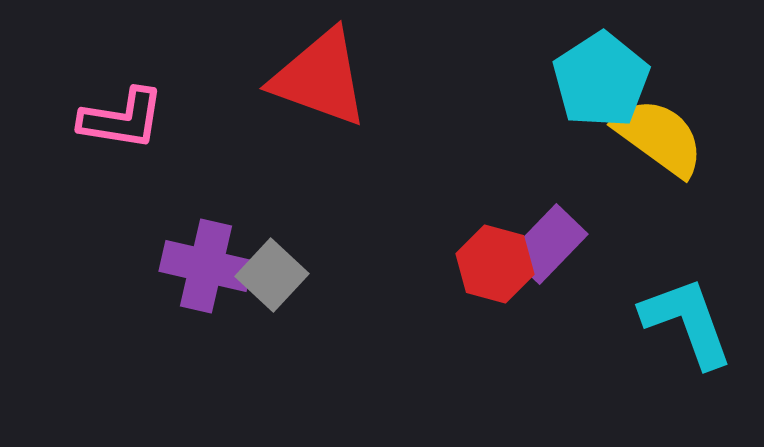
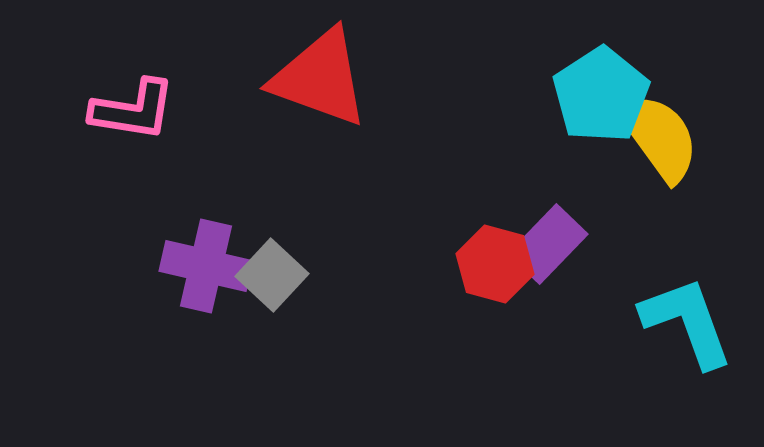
cyan pentagon: moved 15 px down
pink L-shape: moved 11 px right, 9 px up
yellow semicircle: rotated 18 degrees clockwise
